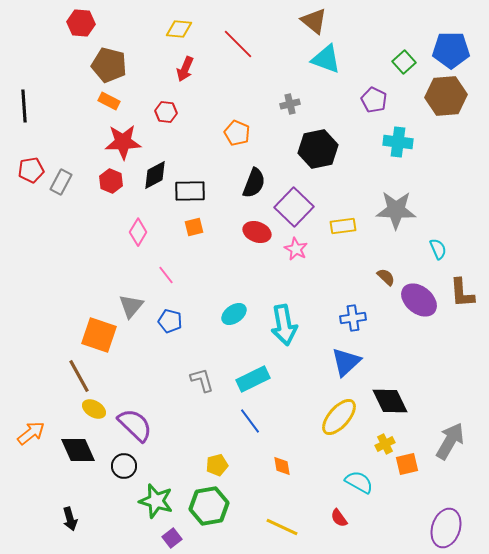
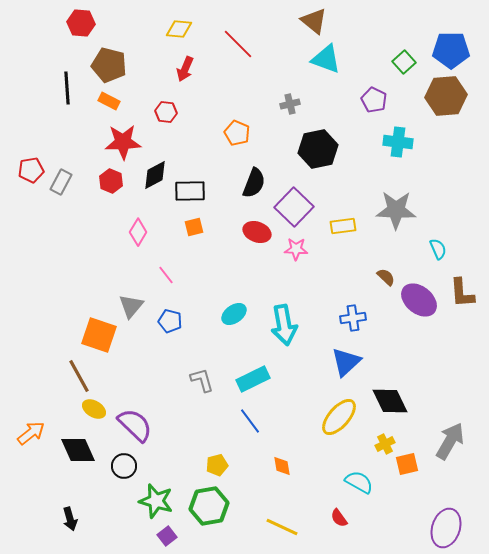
black line at (24, 106): moved 43 px right, 18 px up
pink star at (296, 249): rotated 25 degrees counterclockwise
purple square at (172, 538): moved 5 px left, 2 px up
